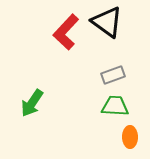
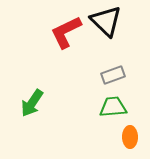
black triangle: moved 1 px left, 1 px up; rotated 8 degrees clockwise
red L-shape: rotated 21 degrees clockwise
green trapezoid: moved 2 px left, 1 px down; rotated 8 degrees counterclockwise
